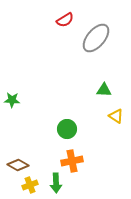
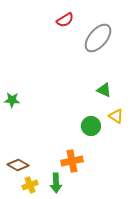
gray ellipse: moved 2 px right
green triangle: rotated 21 degrees clockwise
green circle: moved 24 px right, 3 px up
